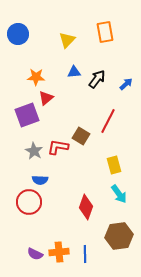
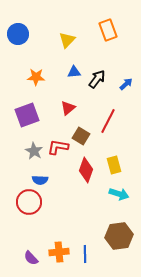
orange rectangle: moved 3 px right, 2 px up; rotated 10 degrees counterclockwise
red triangle: moved 22 px right, 10 px down
cyan arrow: rotated 36 degrees counterclockwise
red diamond: moved 37 px up
purple semicircle: moved 4 px left, 4 px down; rotated 21 degrees clockwise
